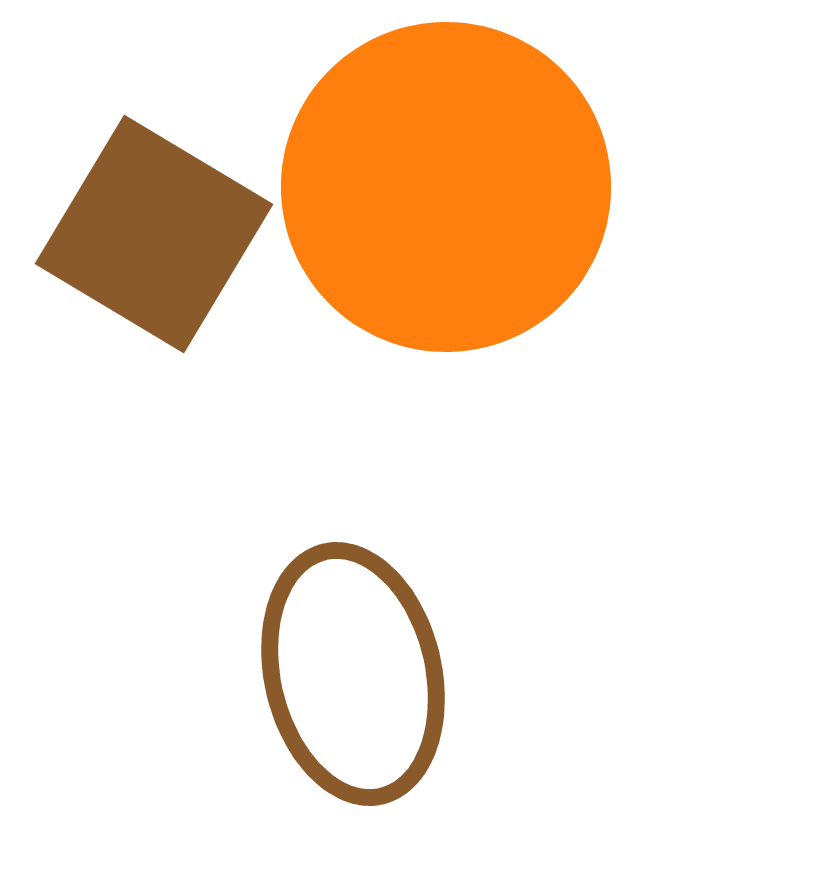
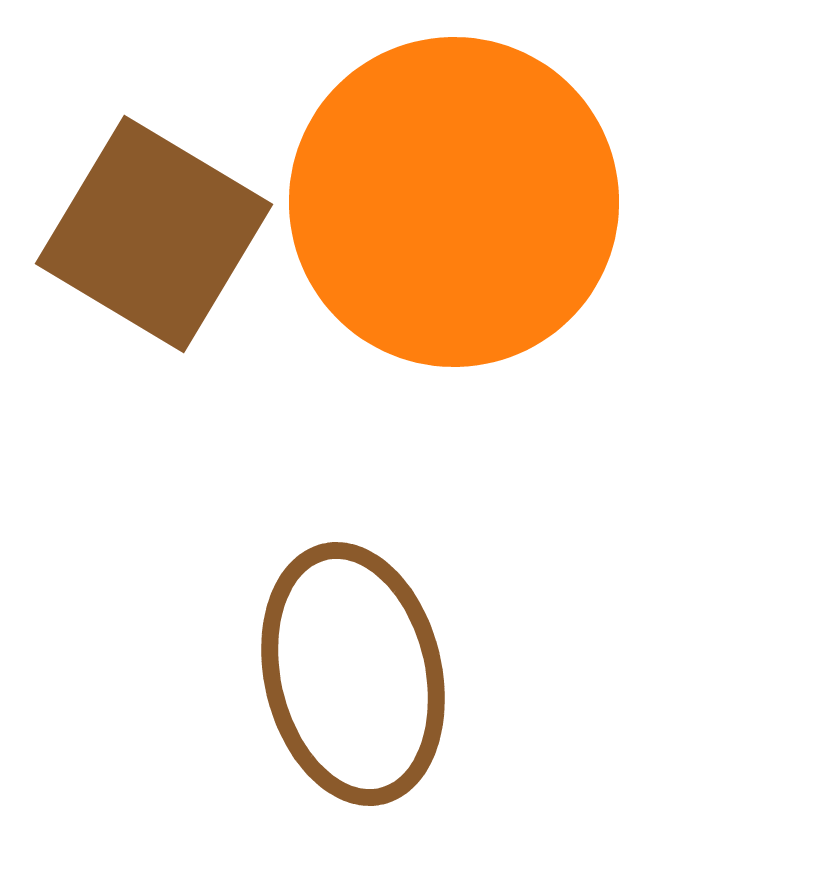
orange circle: moved 8 px right, 15 px down
